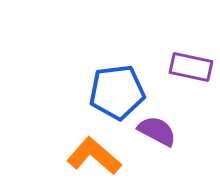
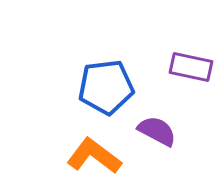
blue pentagon: moved 11 px left, 5 px up
orange L-shape: rotated 4 degrees counterclockwise
